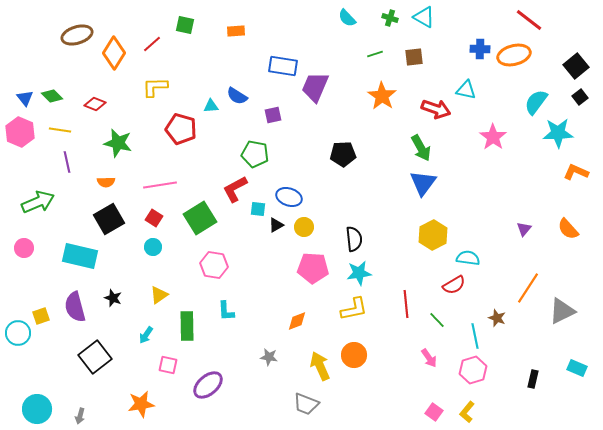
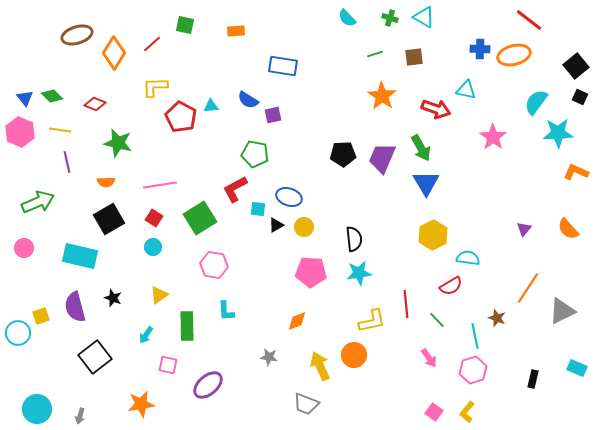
purple trapezoid at (315, 87): moved 67 px right, 71 px down
blue semicircle at (237, 96): moved 11 px right, 4 px down
black square at (580, 97): rotated 28 degrees counterclockwise
red pentagon at (181, 129): moved 12 px up; rotated 12 degrees clockwise
blue triangle at (423, 183): moved 3 px right; rotated 8 degrees counterclockwise
pink pentagon at (313, 268): moved 2 px left, 4 px down
red semicircle at (454, 285): moved 3 px left, 1 px down
yellow L-shape at (354, 309): moved 18 px right, 12 px down
